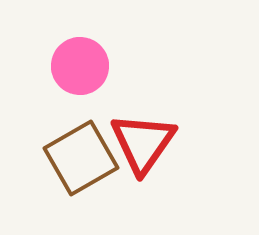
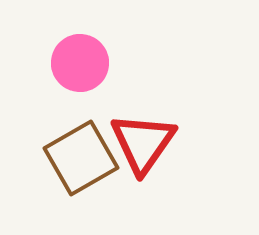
pink circle: moved 3 px up
